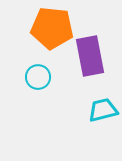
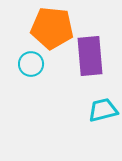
purple rectangle: rotated 6 degrees clockwise
cyan circle: moved 7 px left, 13 px up
